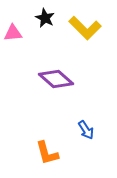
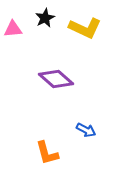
black star: rotated 18 degrees clockwise
yellow L-shape: rotated 20 degrees counterclockwise
pink triangle: moved 4 px up
blue arrow: rotated 30 degrees counterclockwise
